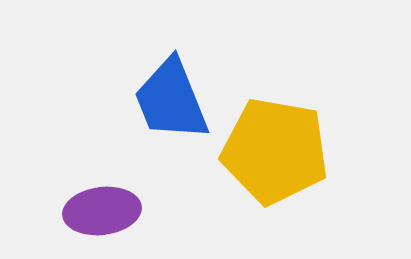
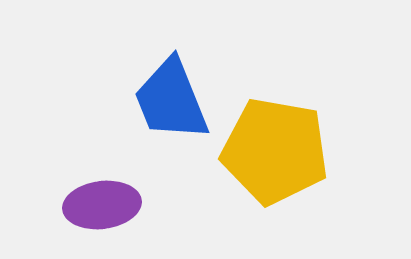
purple ellipse: moved 6 px up
